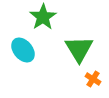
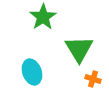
cyan ellipse: moved 9 px right, 22 px down; rotated 20 degrees clockwise
orange cross: rotated 14 degrees counterclockwise
